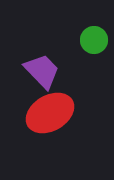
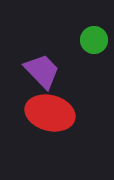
red ellipse: rotated 45 degrees clockwise
